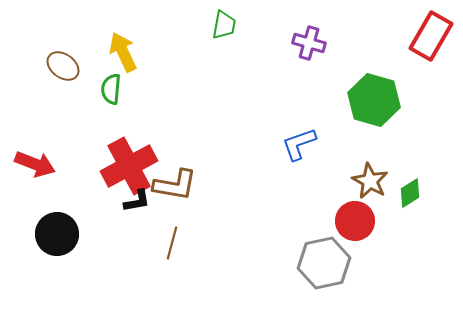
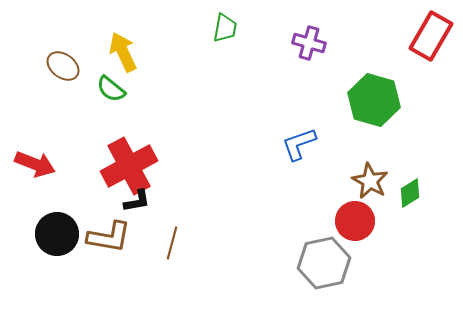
green trapezoid: moved 1 px right, 3 px down
green semicircle: rotated 56 degrees counterclockwise
brown L-shape: moved 66 px left, 52 px down
